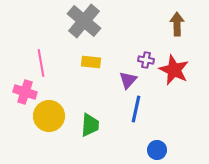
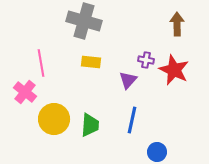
gray cross: rotated 24 degrees counterclockwise
pink cross: rotated 20 degrees clockwise
blue line: moved 4 px left, 11 px down
yellow circle: moved 5 px right, 3 px down
blue circle: moved 2 px down
